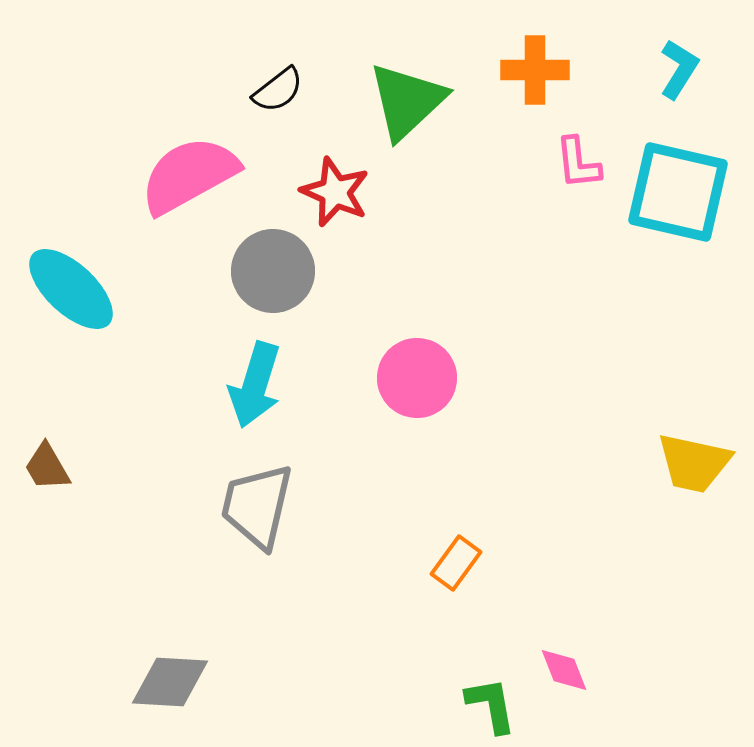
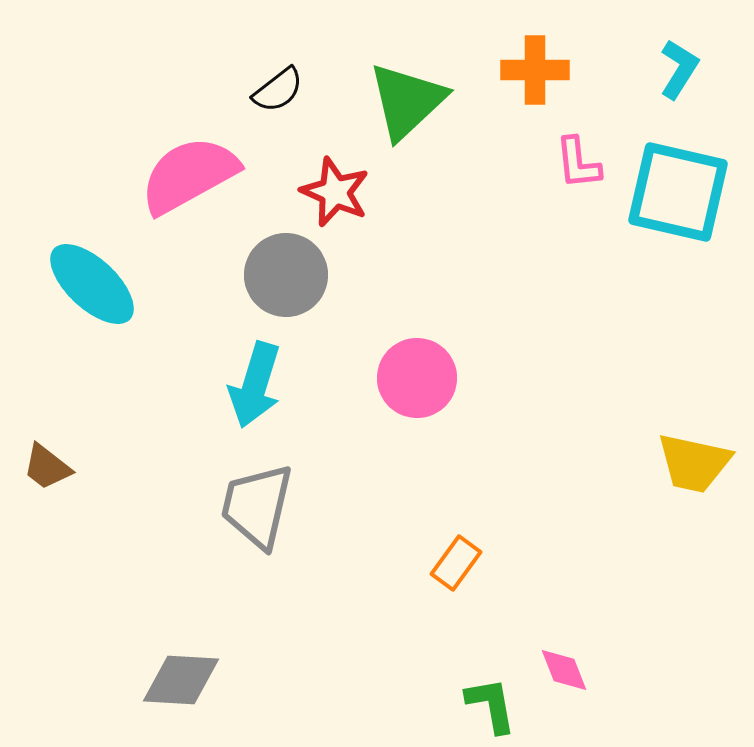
gray circle: moved 13 px right, 4 px down
cyan ellipse: moved 21 px right, 5 px up
brown trapezoid: rotated 22 degrees counterclockwise
gray diamond: moved 11 px right, 2 px up
